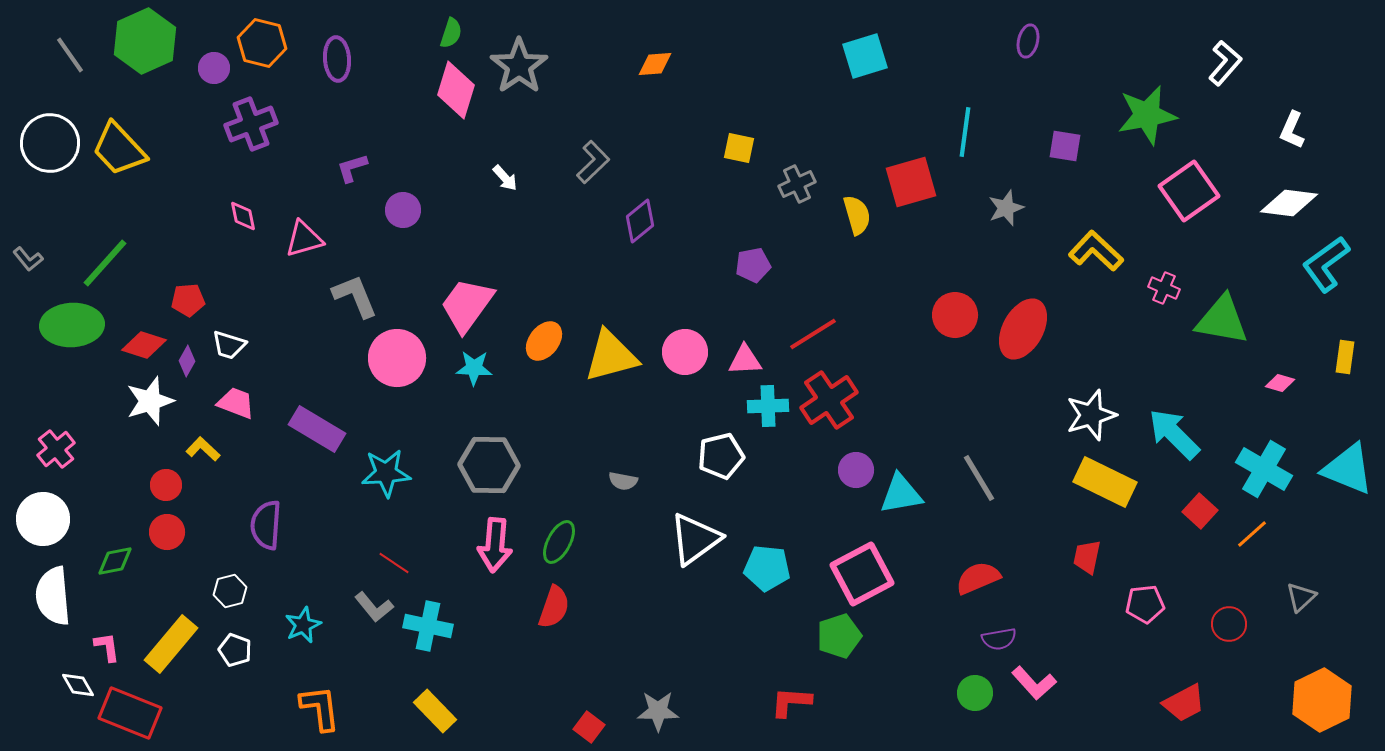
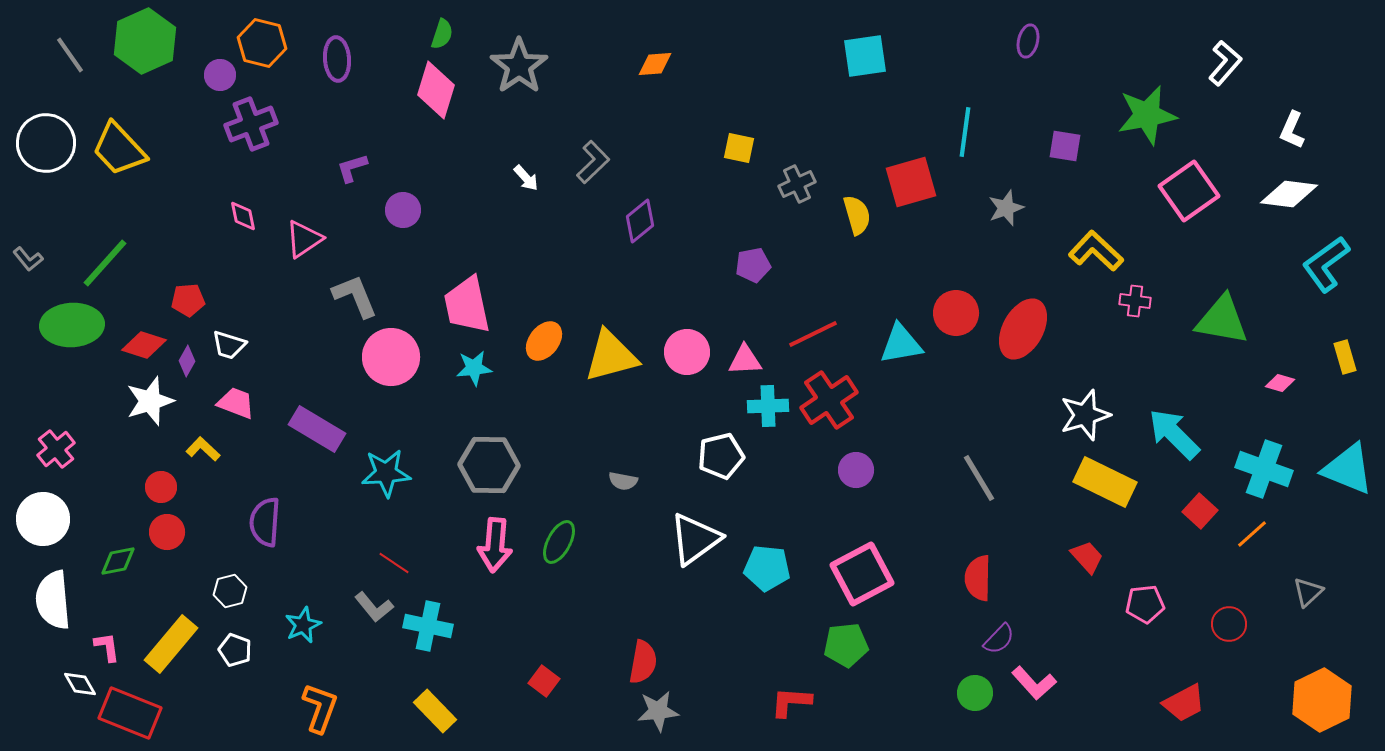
green semicircle at (451, 33): moved 9 px left, 1 px down
cyan square at (865, 56): rotated 9 degrees clockwise
purple circle at (214, 68): moved 6 px right, 7 px down
pink diamond at (456, 90): moved 20 px left
white circle at (50, 143): moved 4 px left
white arrow at (505, 178): moved 21 px right
white diamond at (1289, 203): moved 9 px up
pink triangle at (304, 239): rotated 18 degrees counterclockwise
pink cross at (1164, 288): moved 29 px left, 13 px down; rotated 16 degrees counterclockwise
pink trapezoid at (467, 305): rotated 48 degrees counterclockwise
red circle at (955, 315): moved 1 px right, 2 px up
red line at (813, 334): rotated 6 degrees clockwise
pink circle at (685, 352): moved 2 px right
yellow rectangle at (1345, 357): rotated 24 degrees counterclockwise
pink circle at (397, 358): moved 6 px left, 1 px up
cyan star at (474, 368): rotated 9 degrees counterclockwise
white star at (1091, 415): moved 6 px left
cyan cross at (1264, 469): rotated 10 degrees counterclockwise
red circle at (166, 485): moved 5 px left, 2 px down
cyan triangle at (901, 494): moved 150 px up
purple semicircle at (266, 525): moved 1 px left, 3 px up
red trapezoid at (1087, 557): rotated 126 degrees clockwise
green diamond at (115, 561): moved 3 px right
red semicircle at (978, 578): rotated 66 degrees counterclockwise
white semicircle at (53, 596): moved 4 px down
gray triangle at (1301, 597): moved 7 px right, 5 px up
red semicircle at (554, 607): moved 89 px right, 55 px down; rotated 9 degrees counterclockwise
green pentagon at (839, 636): moved 7 px right, 9 px down; rotated 12 degrees clockwise
purple semicircle at (999, 639): rotated 36 degrees counterclockwise
white diamond at (78, 685): moved 2 px right, 1 px up
orange L-shape at (320, 708): rotated 27 degrees clockwise
gray star at (658, 711): rotated 6 degrees counterclockwise
red square at (589, 727): moved 45 px left, 46 px up
